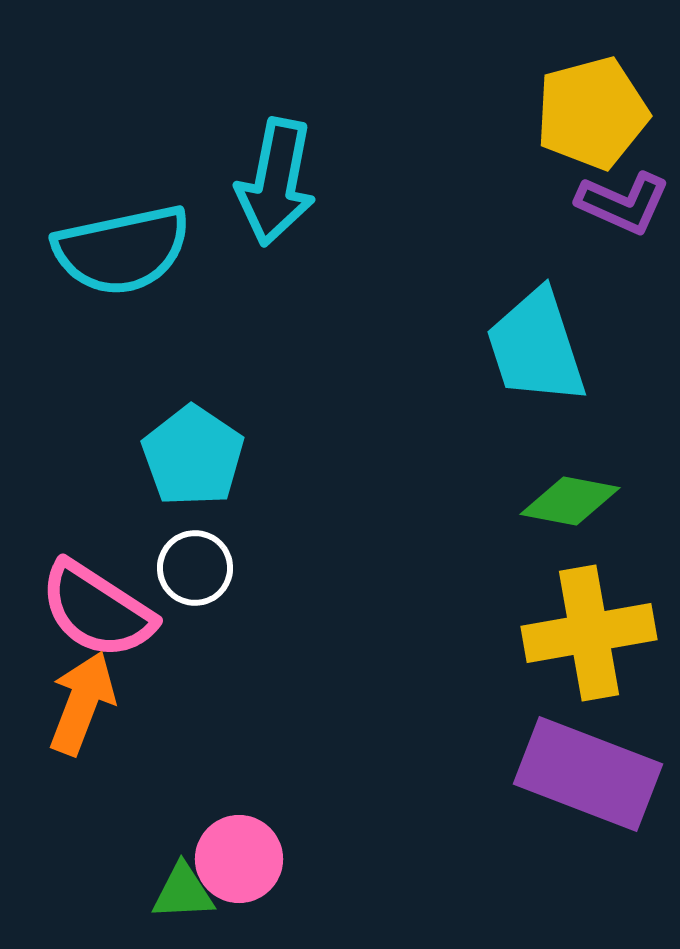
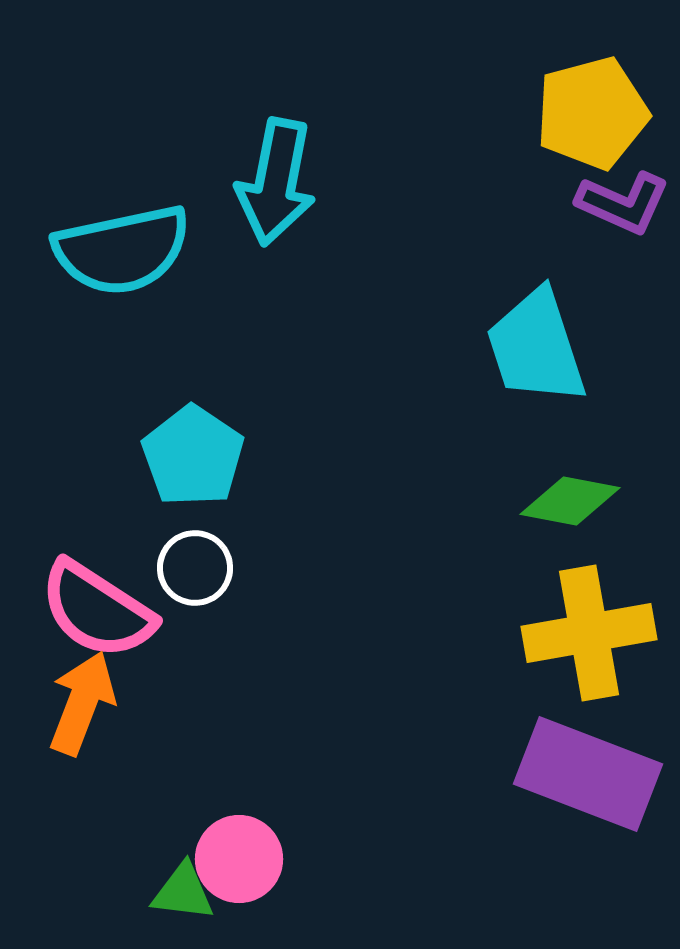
green triangle: rotated 10 degrees clockwise
